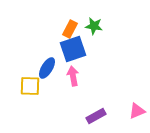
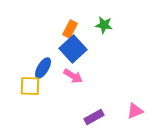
green star: moved 10 px right, 1 px up
blue square: rotated 24 degrees counterclockwise
blue ellipse: moved 4 px left
pink arrow: rotated 132 degrees clockwise
pink triangle: moved 2 px left
purple rectangle: moved 2 px left, 1 px down
